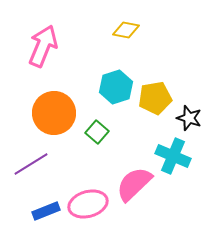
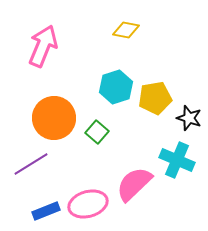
orange circle: moved 5 px down
cyan cross: moved 4 px right, 4 px down
